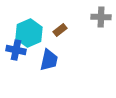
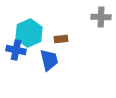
brown rectangle: moved 1 px right, 9 px down; rotated 32 degrees clockwise
blue trapezoid: rotated 25 degrees counterclockwise
